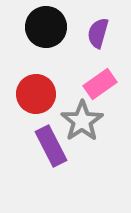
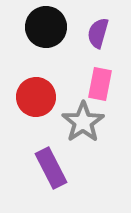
pink rectangle: rotated 44 degrees counterclockwise
red circle: moved 3 px down
gray star: moved 1 px right, 1 px down
purple rectangle: moved 22 px down
